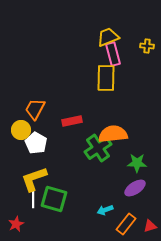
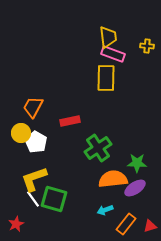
yellow trapezoid: rotated 105 degrees clockwise
pink rectangle: rotated 55 degrees counterclockwise
orange trapezoid: moved 2 px left, 2 px up
red rectangle: moved 2 px left
yellow circle: moved 3 px down
orange semicircle: moved 45 px down
white pentagon: moved 1 px up
white line: rotated 36 degrees counterclockwise
